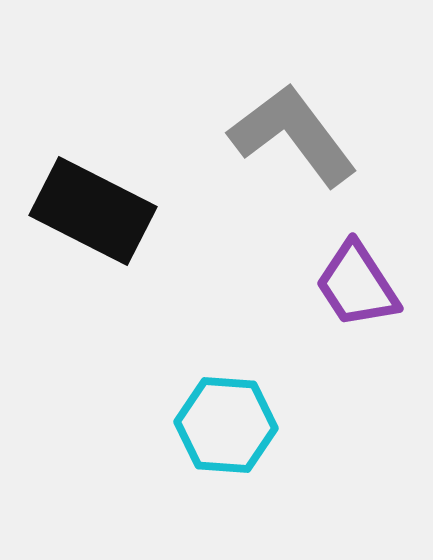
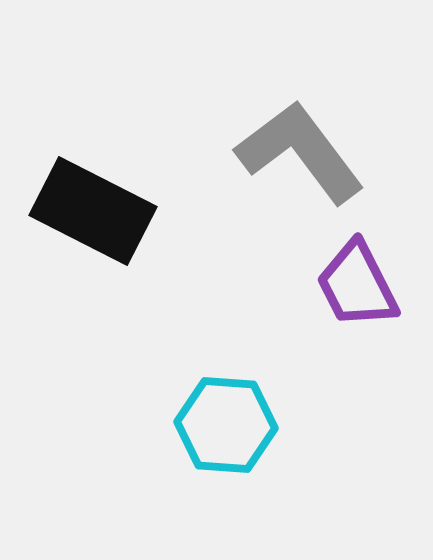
gray L-shape: moved 7 px right, 17 px down
purple trapezoid: rotated 6 degrees clockwise
